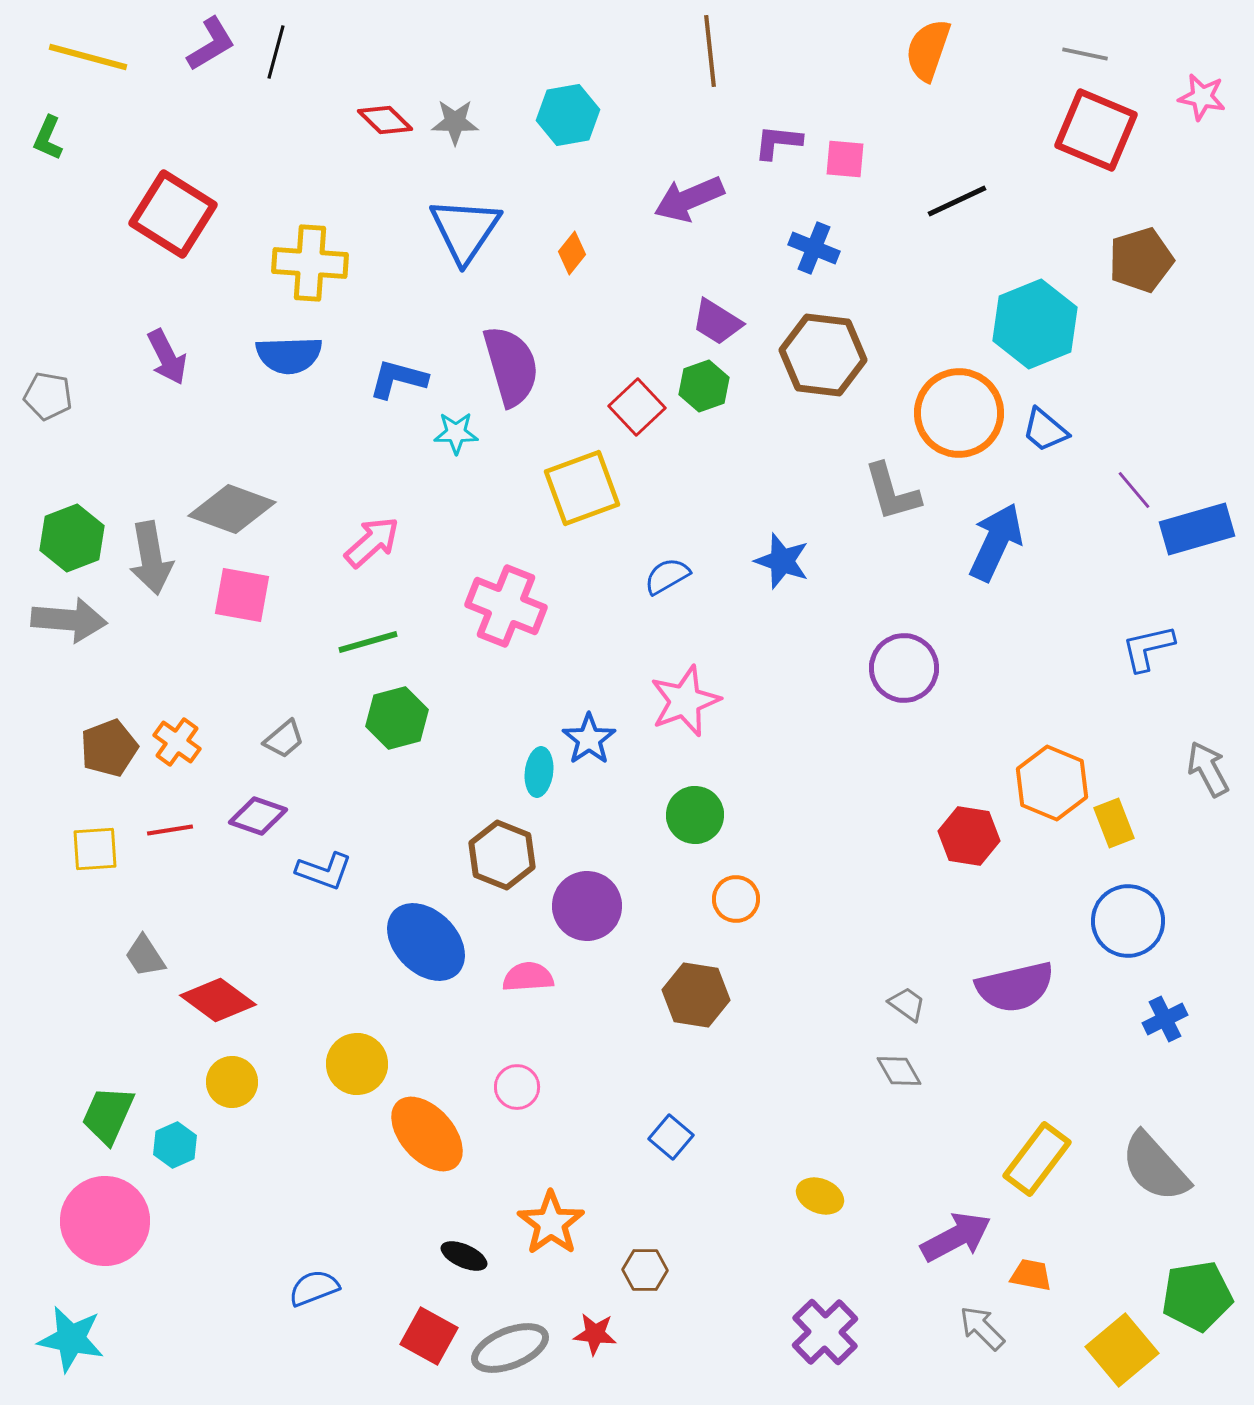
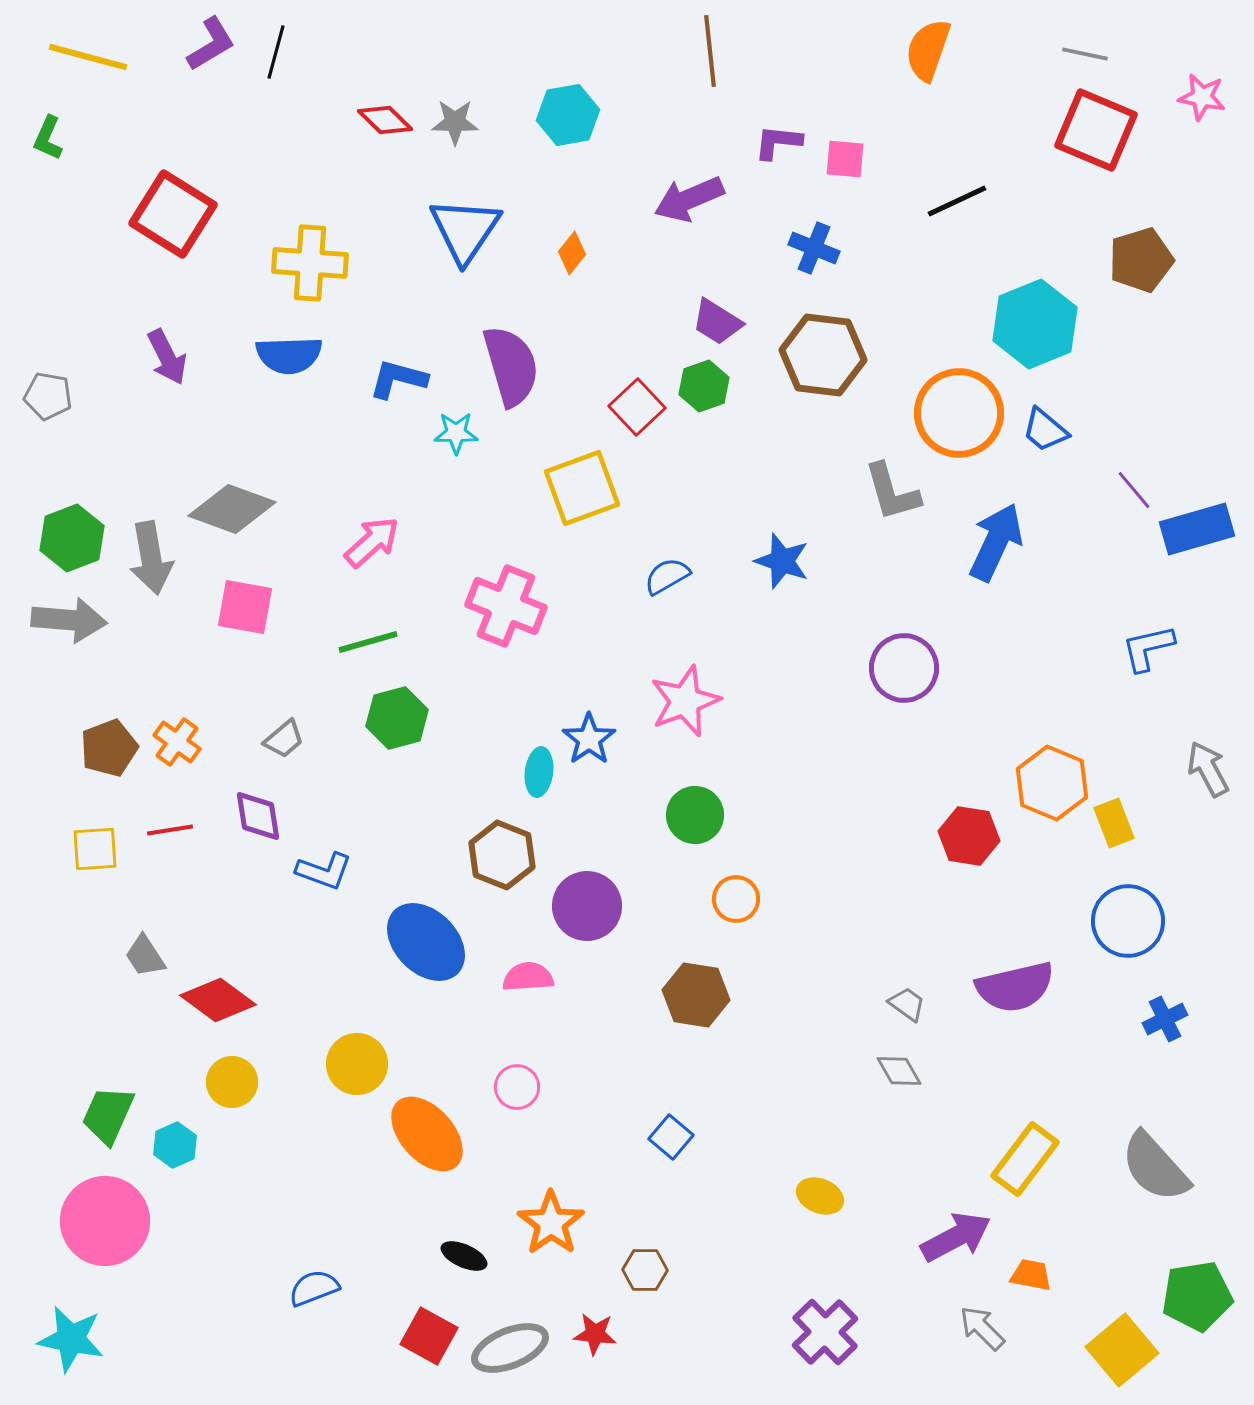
pink square at (242, 595): moved 3 px right, 12 px down
purple diamond at (258, 816): rotated 62 degrees clockwise
yellow rectangle at (1037, 1159): moved 12 px left
